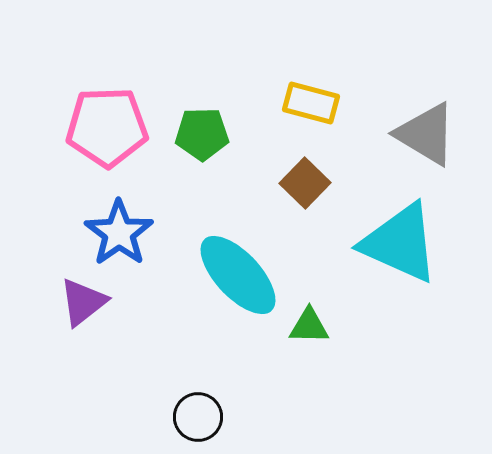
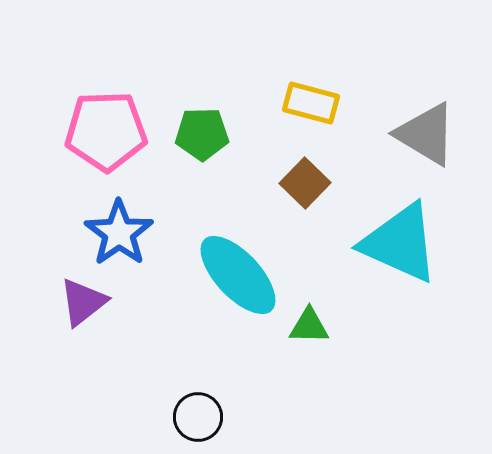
pink pentagon: moved 1 px left, 4 px down
